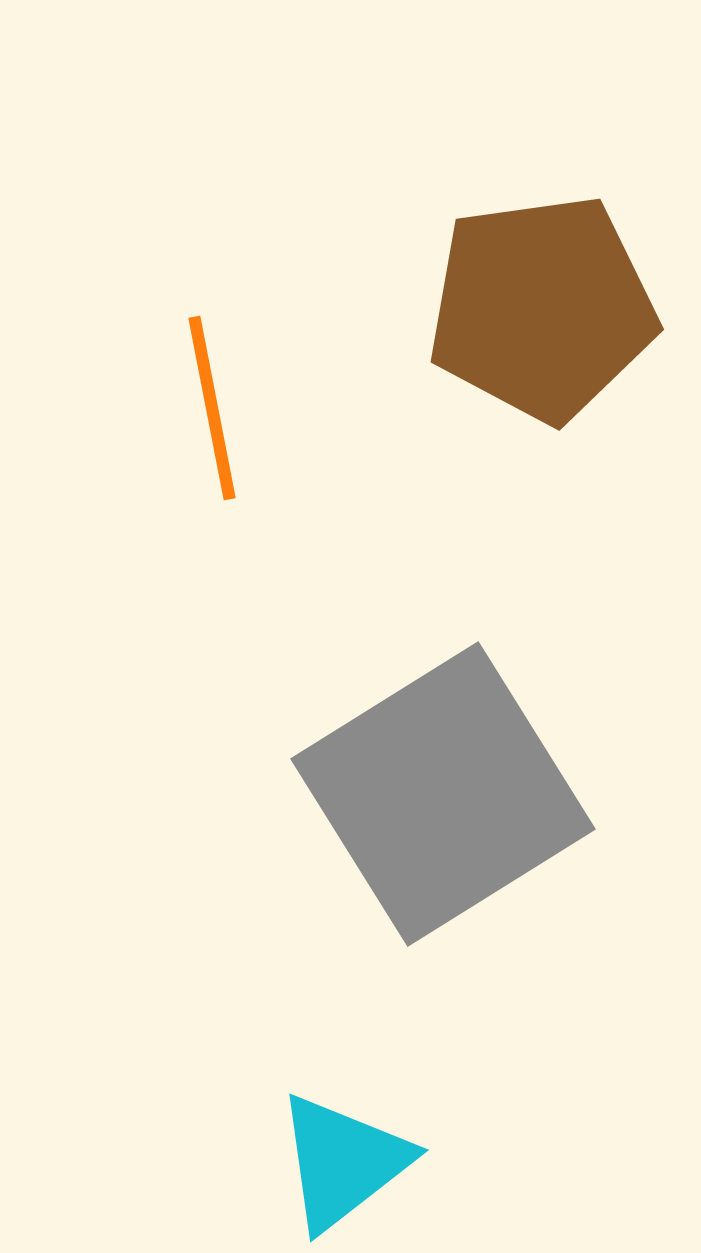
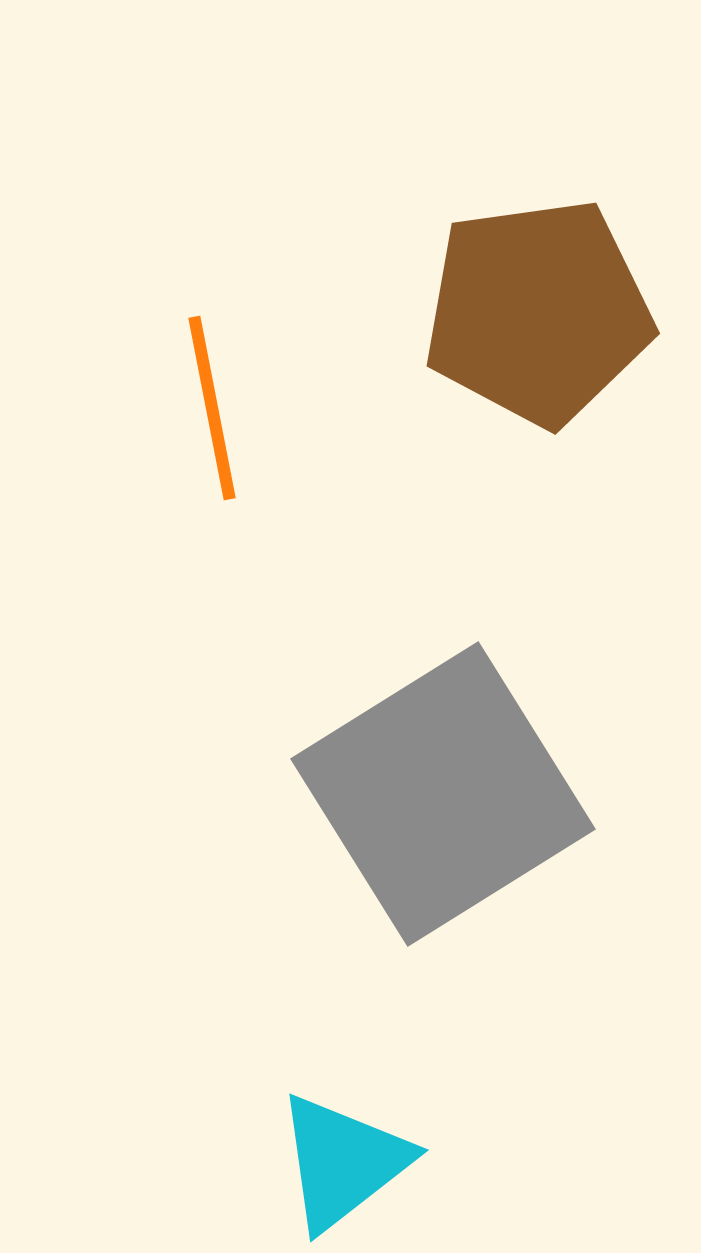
brown pentagon: moved 4 px left, 4 px down
